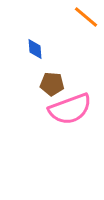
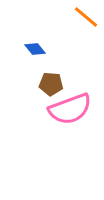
blue diamond: rotated 35 degrees counterclockwise
brown pentagon: moved 1 px left
